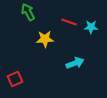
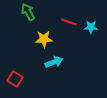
yellow star: moved 1 px left
cyan arrow: moved 21 px left, 1 px up
red square: rotated 35 degrees counterclockwise
